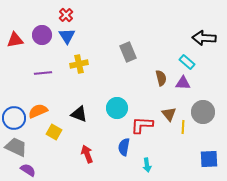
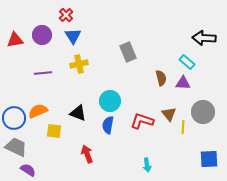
blue triangle: moved 6 px right
cyan circle: moved 7 px left, 7 px up
black triangle: moved 1 px left, 1 px up
red L-shape: moved 4 px up; rotated 15 degrees clockwise
yellow square: moved 1 px up; rotated 21 degrees counterclockwise
blue semicircle: moved 16 px left, 22 px up
